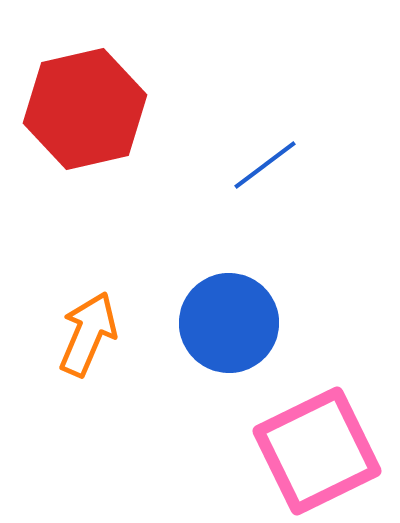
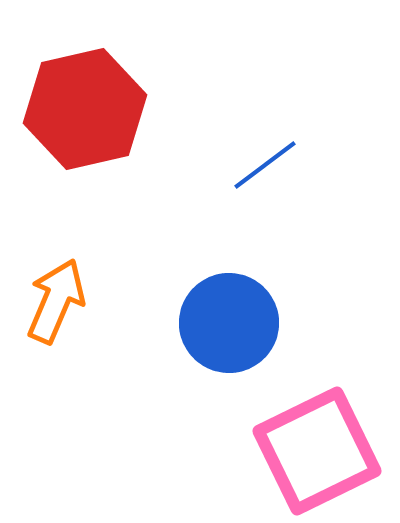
orange arrow: moved 32 px left, 33 px up
